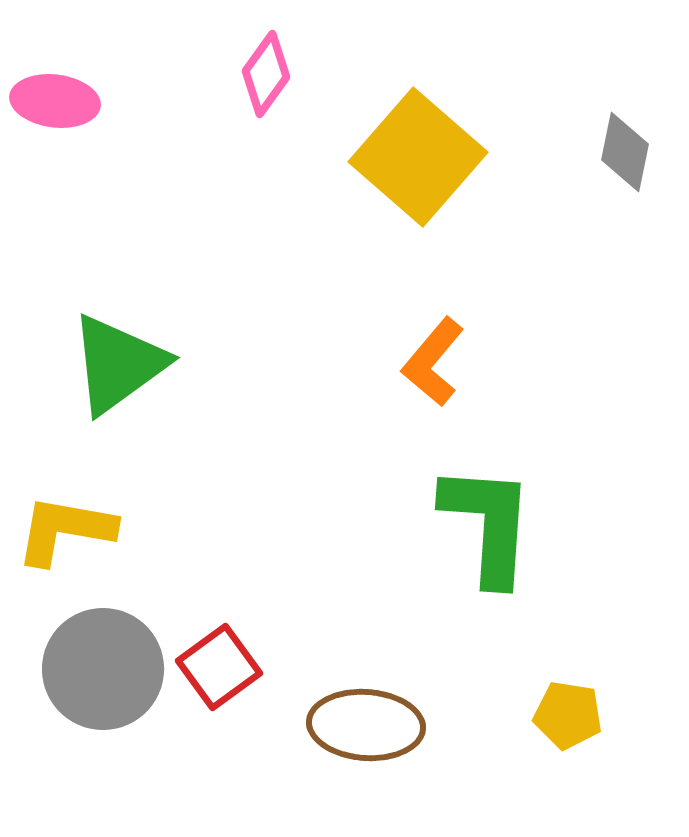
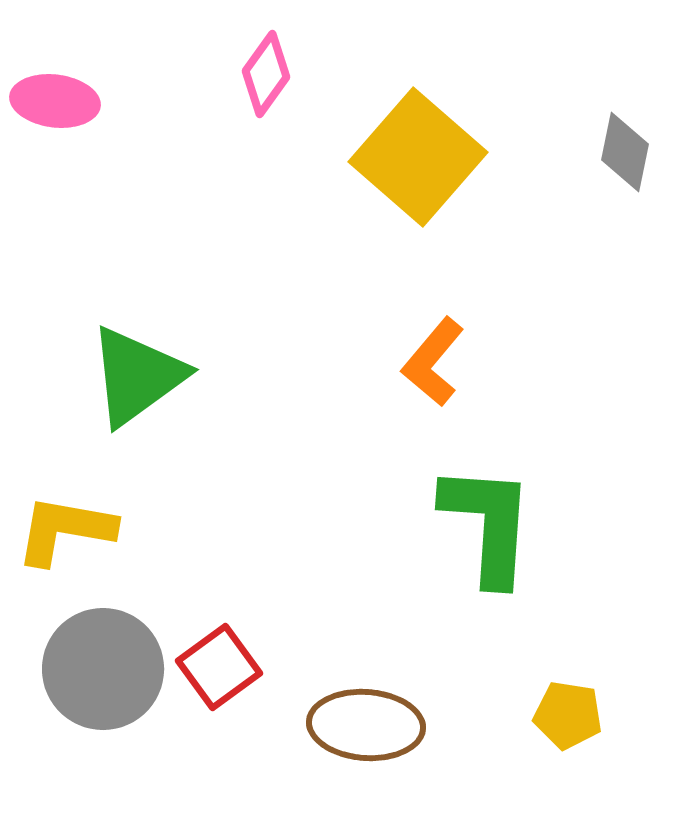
green triangle: moved 19 px right, 12 px down
